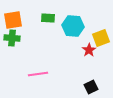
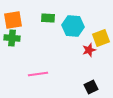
red star: rotated 16 degrees clockwise
